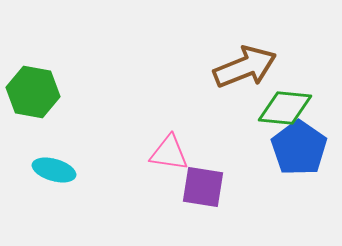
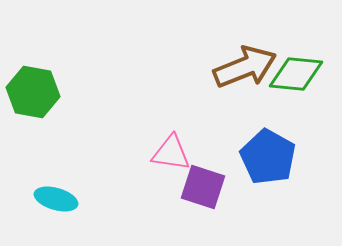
green diamond: moved 11 px right, 34 px up
blue pentagon: moved 31 px left, 9 px down; rotated 6 degrees counterclockwise
pink triangle: moved 2 px right
cyan ellipse: moved 2 px right, 29 px down
purple square: rotated 9 degrees clockwise
